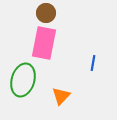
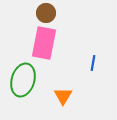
orange triangle: moved 2 px right; rotated 12 degrees counterclockwise
